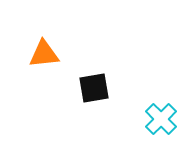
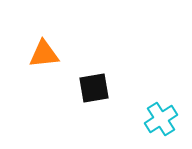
cyan cross: rotated 12 degrees clockwise
